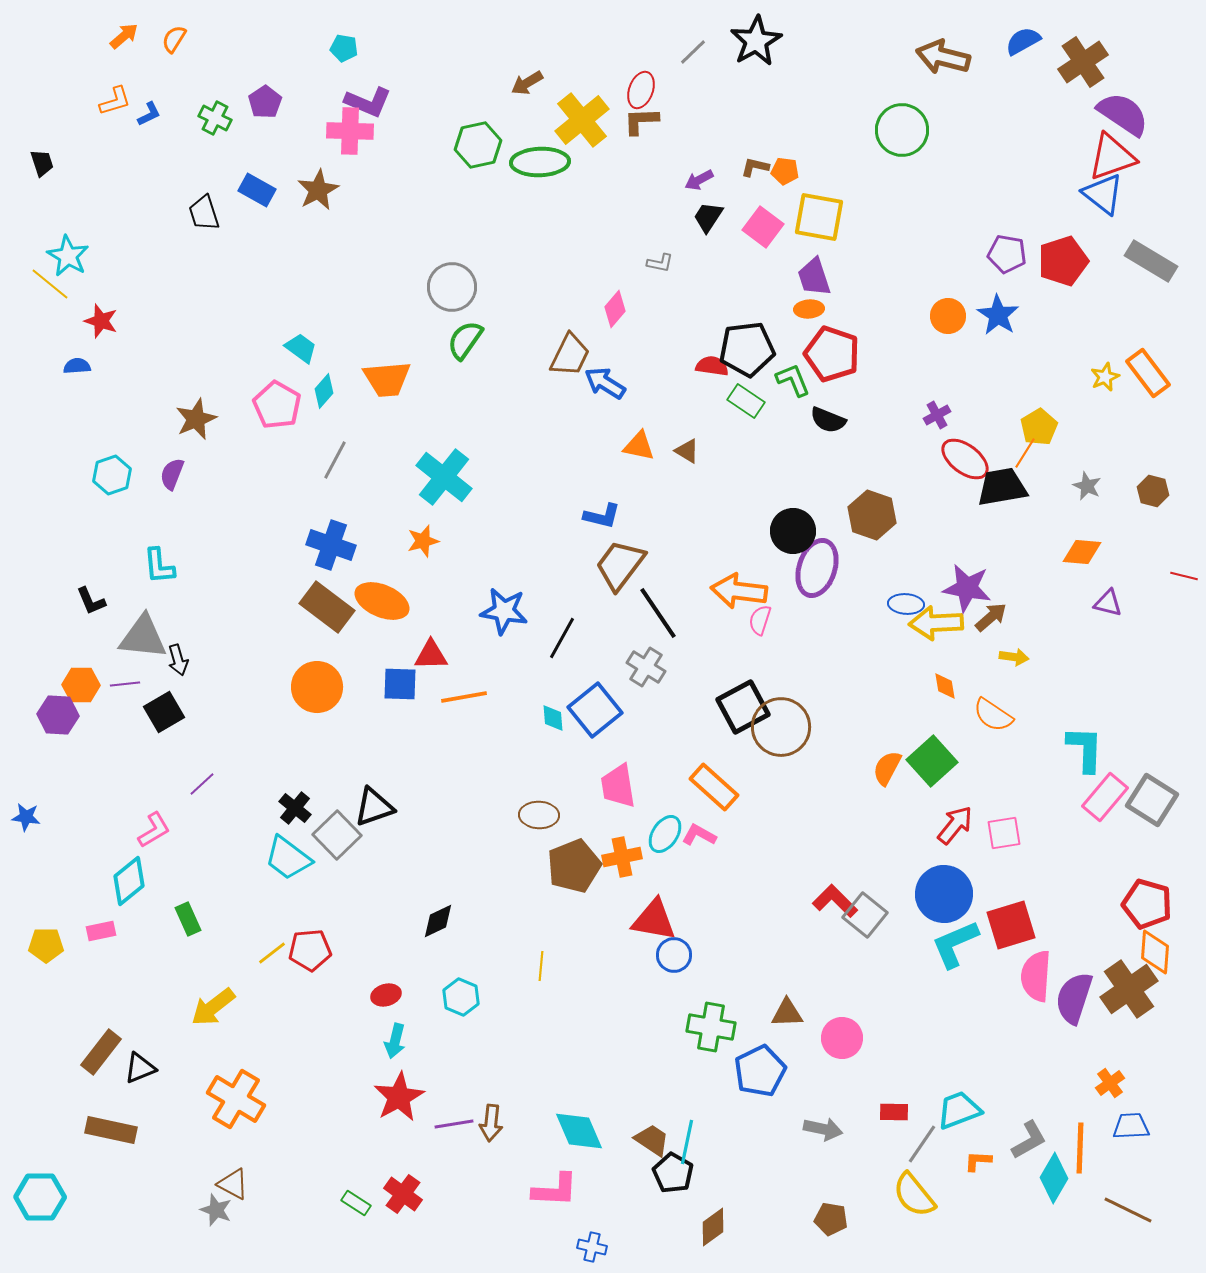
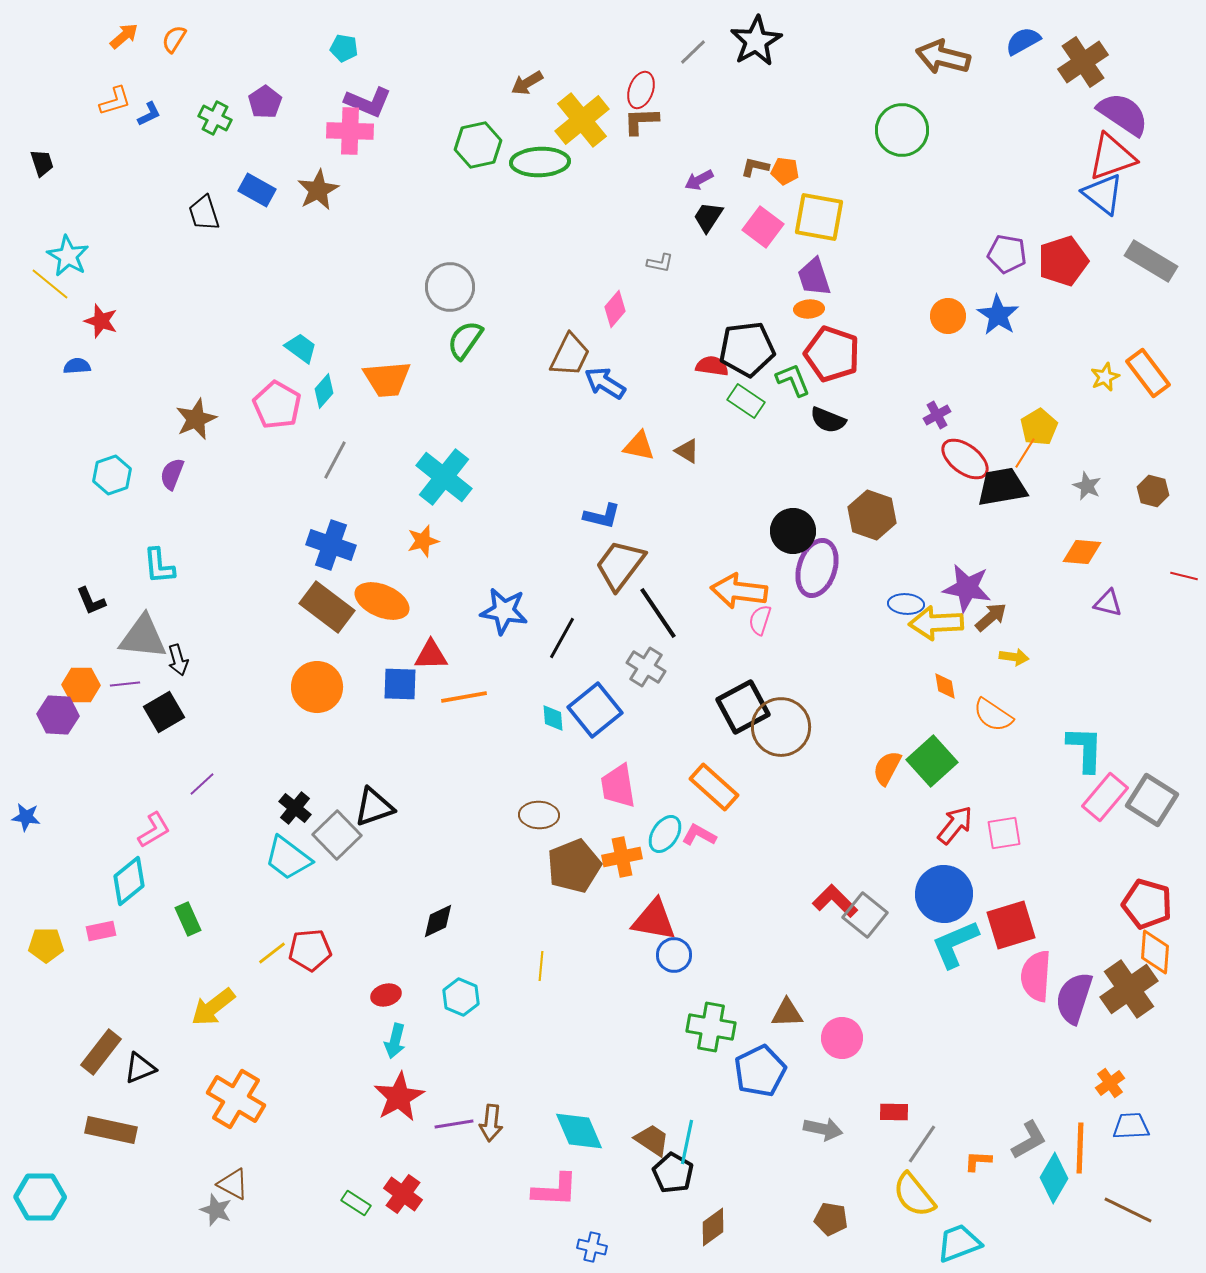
gray circle at (452, 287): moved 2 px left
cyan trapezoid at (959, 1110): moved 133 px down
